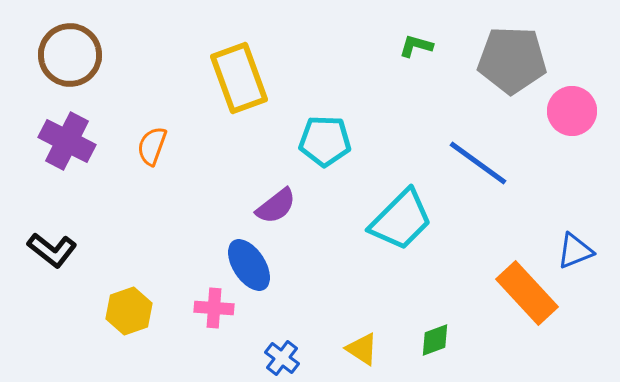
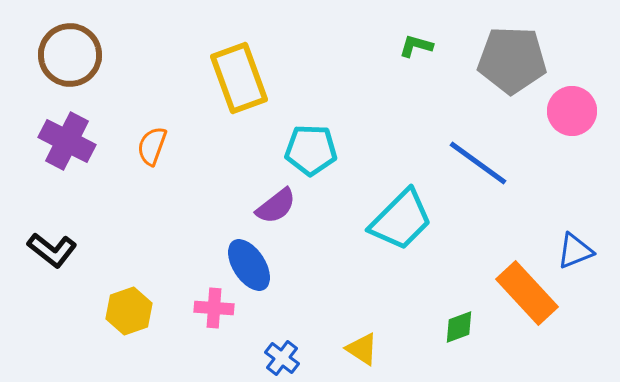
cyan pentagon: moved 14 px left, 9 px down
green diamond: moved 24 px right, 13 px up
